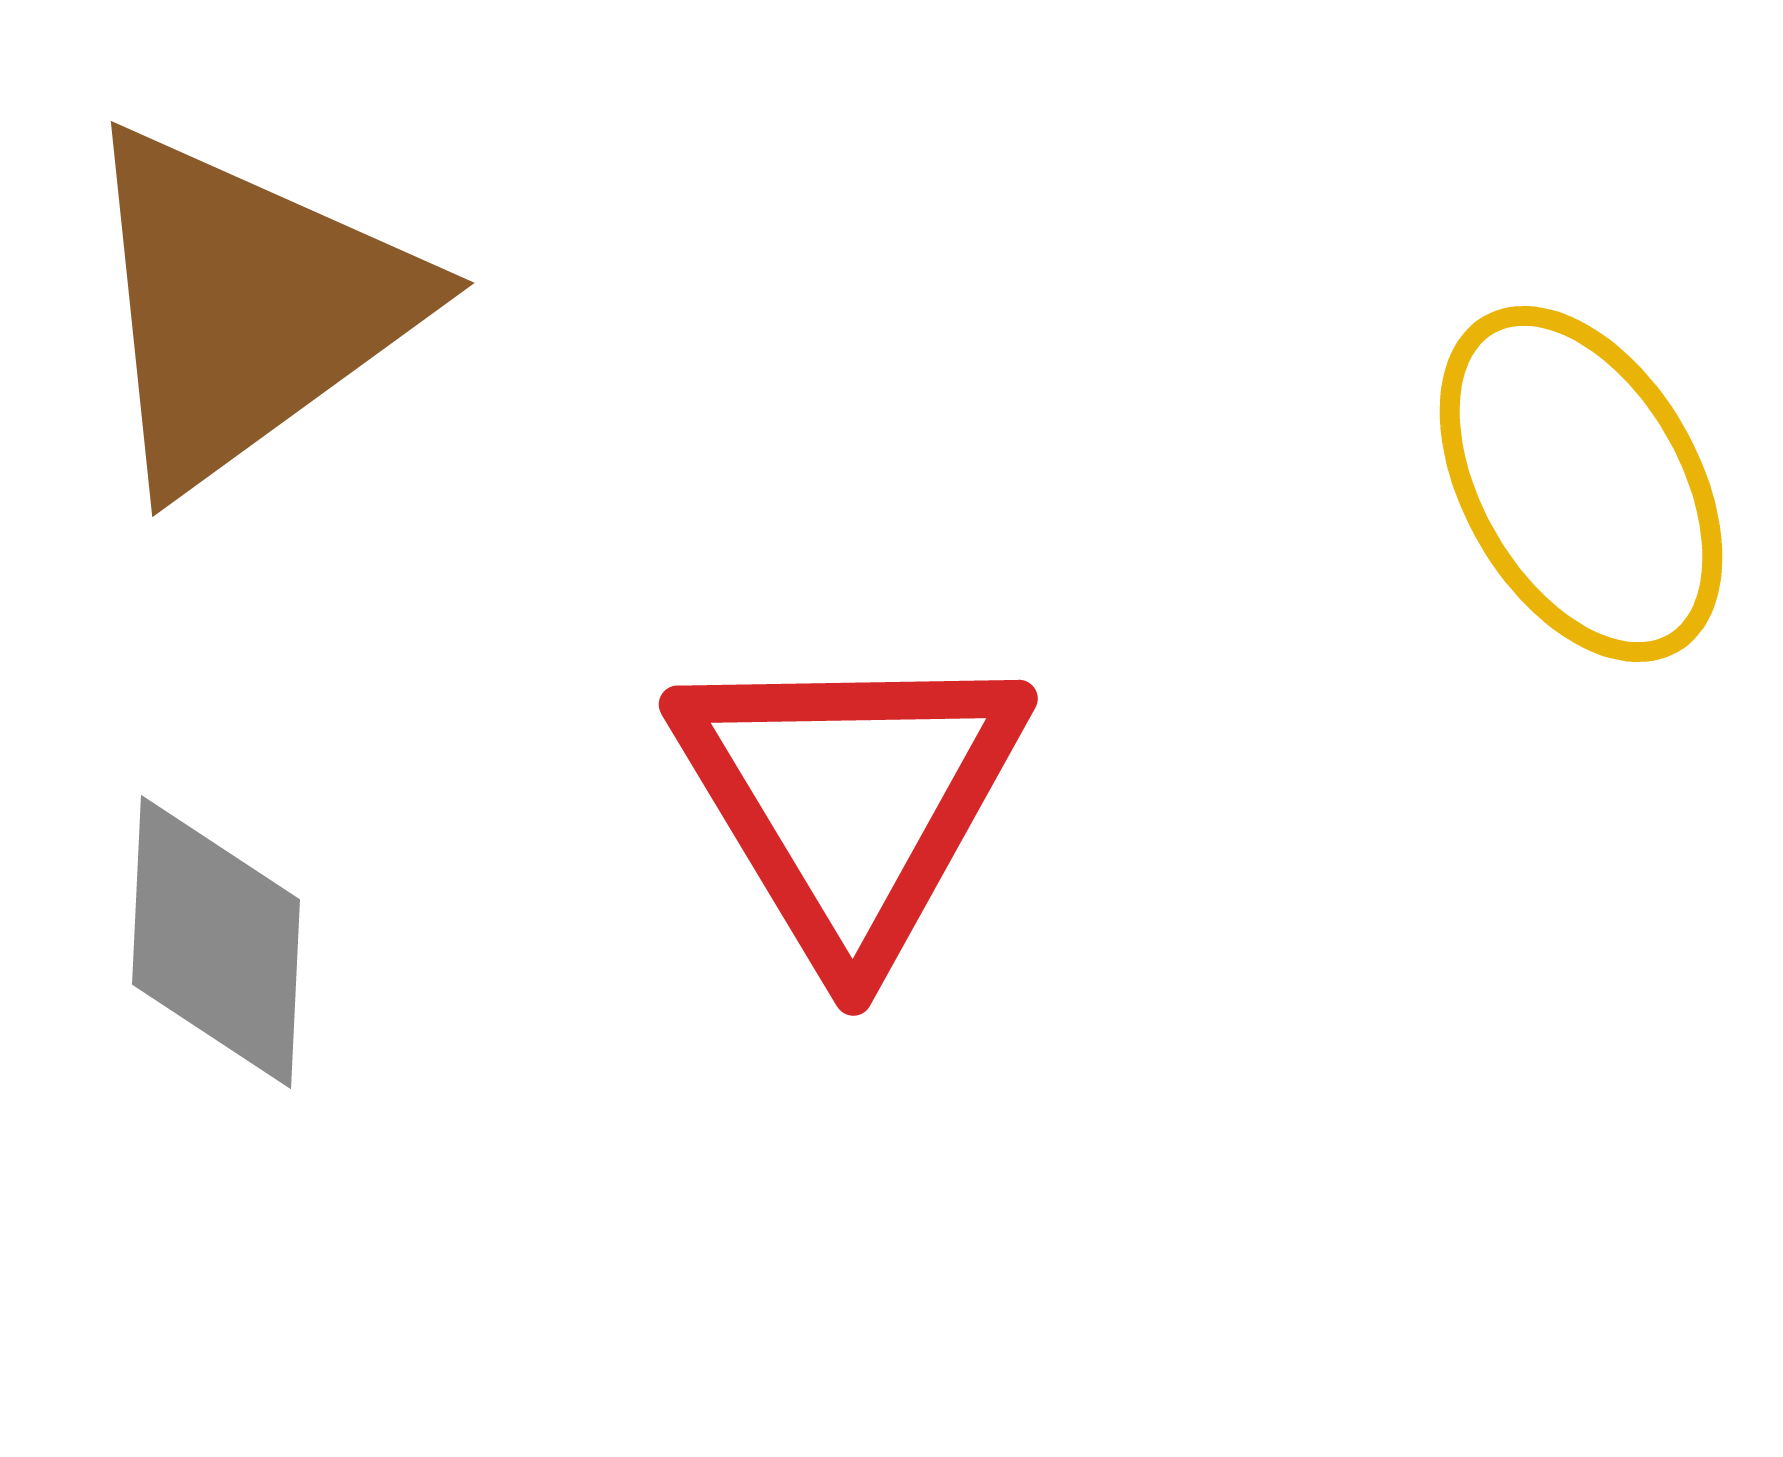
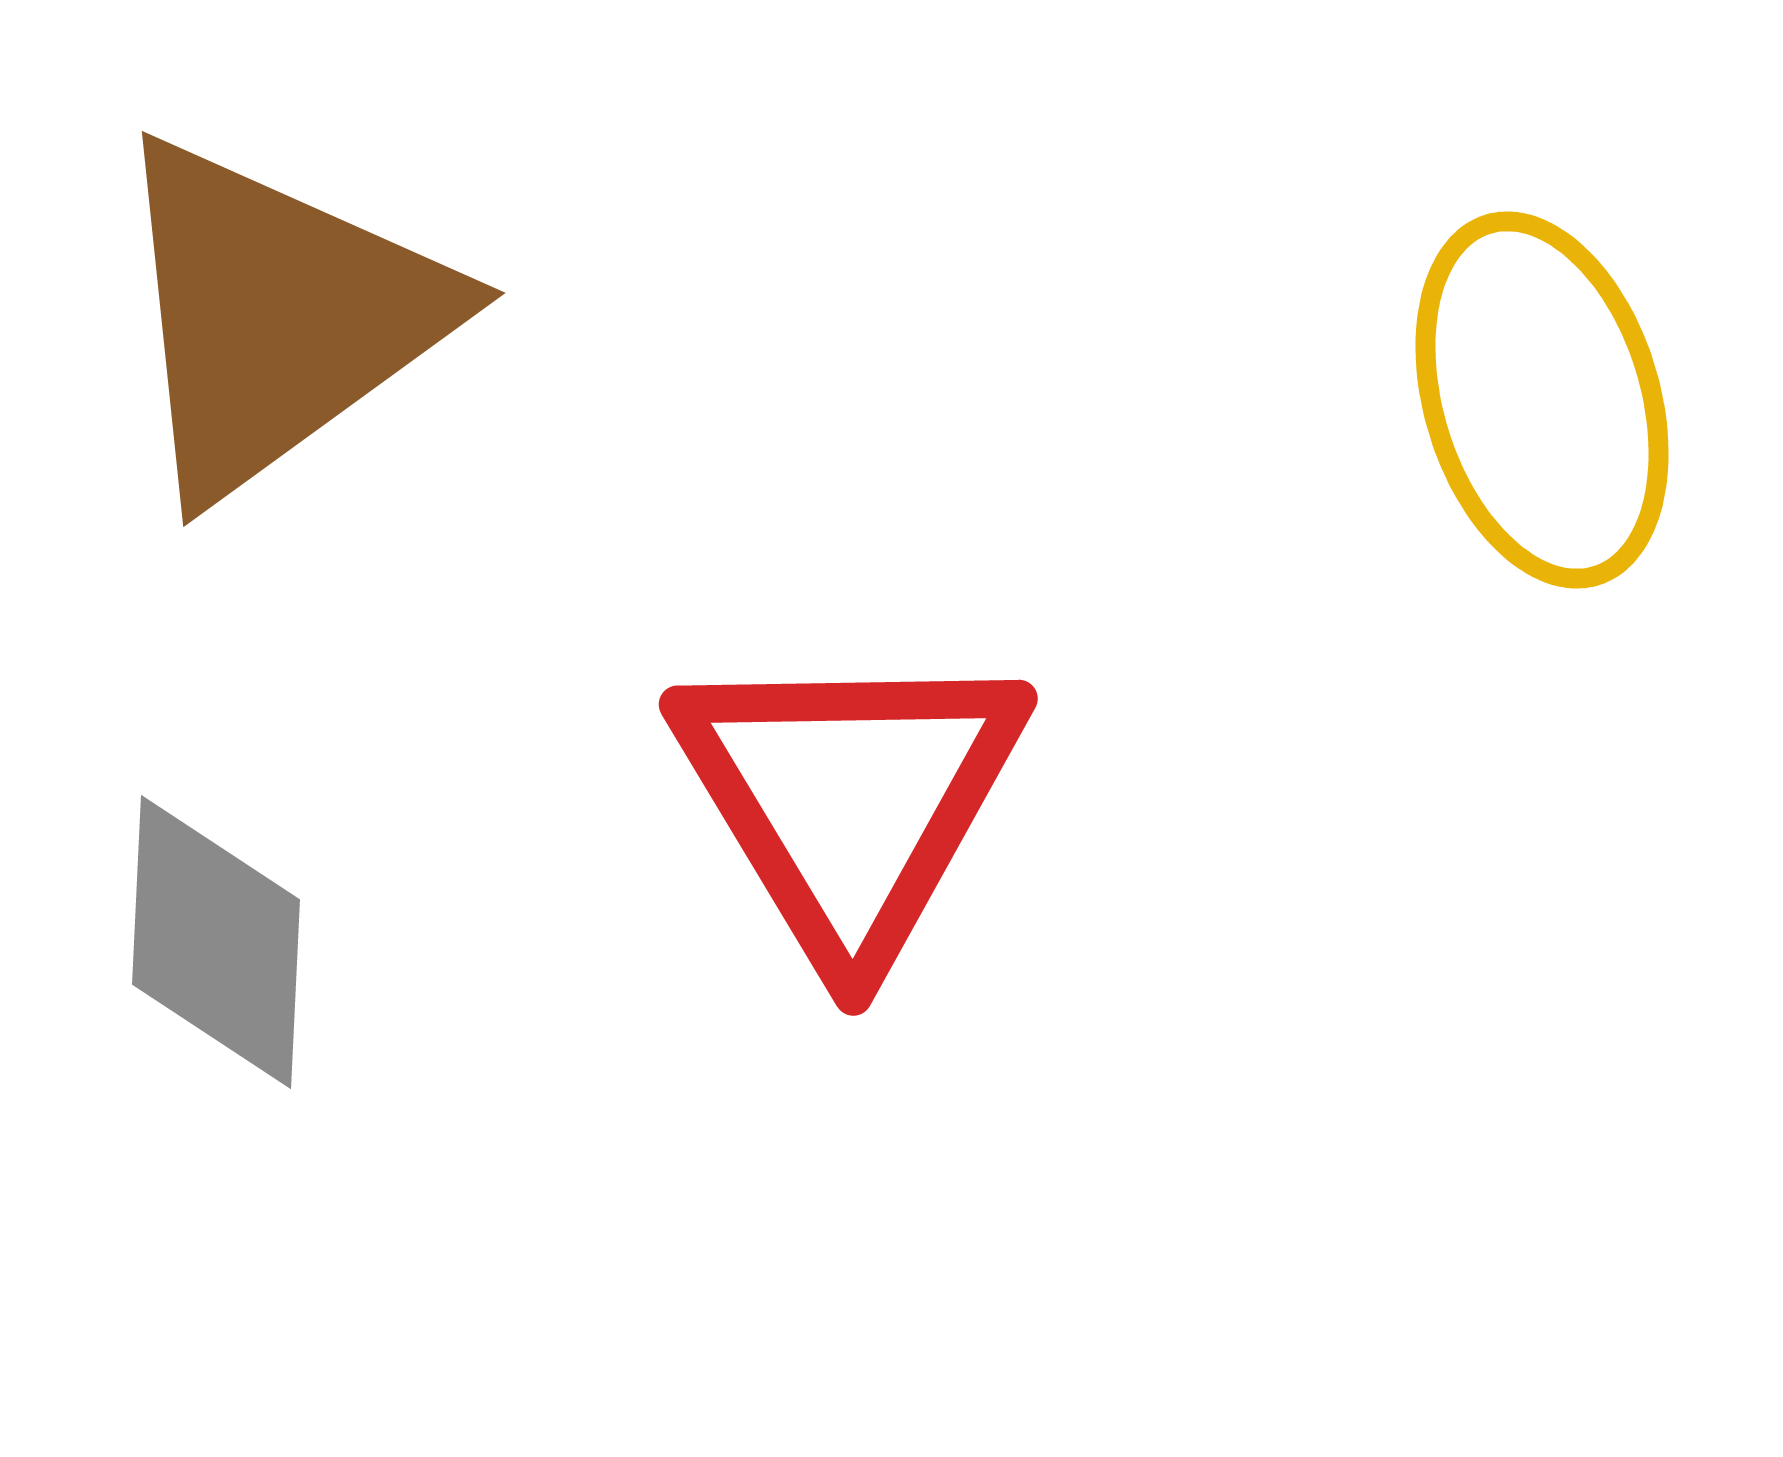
brown triangle: moved 31 px right, 10 px down
yellow ellipse: moved 39 px left, 84 px up; rotated 13 degrees clockwise
